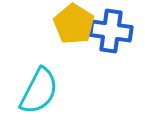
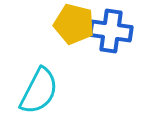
yellow pentagon: rotated 18 degrees counterclockwise
